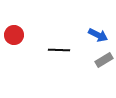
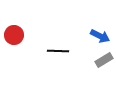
blue arrow: moved 2 px right, 1 px down
black line: moved 1 px left, 1 px down
